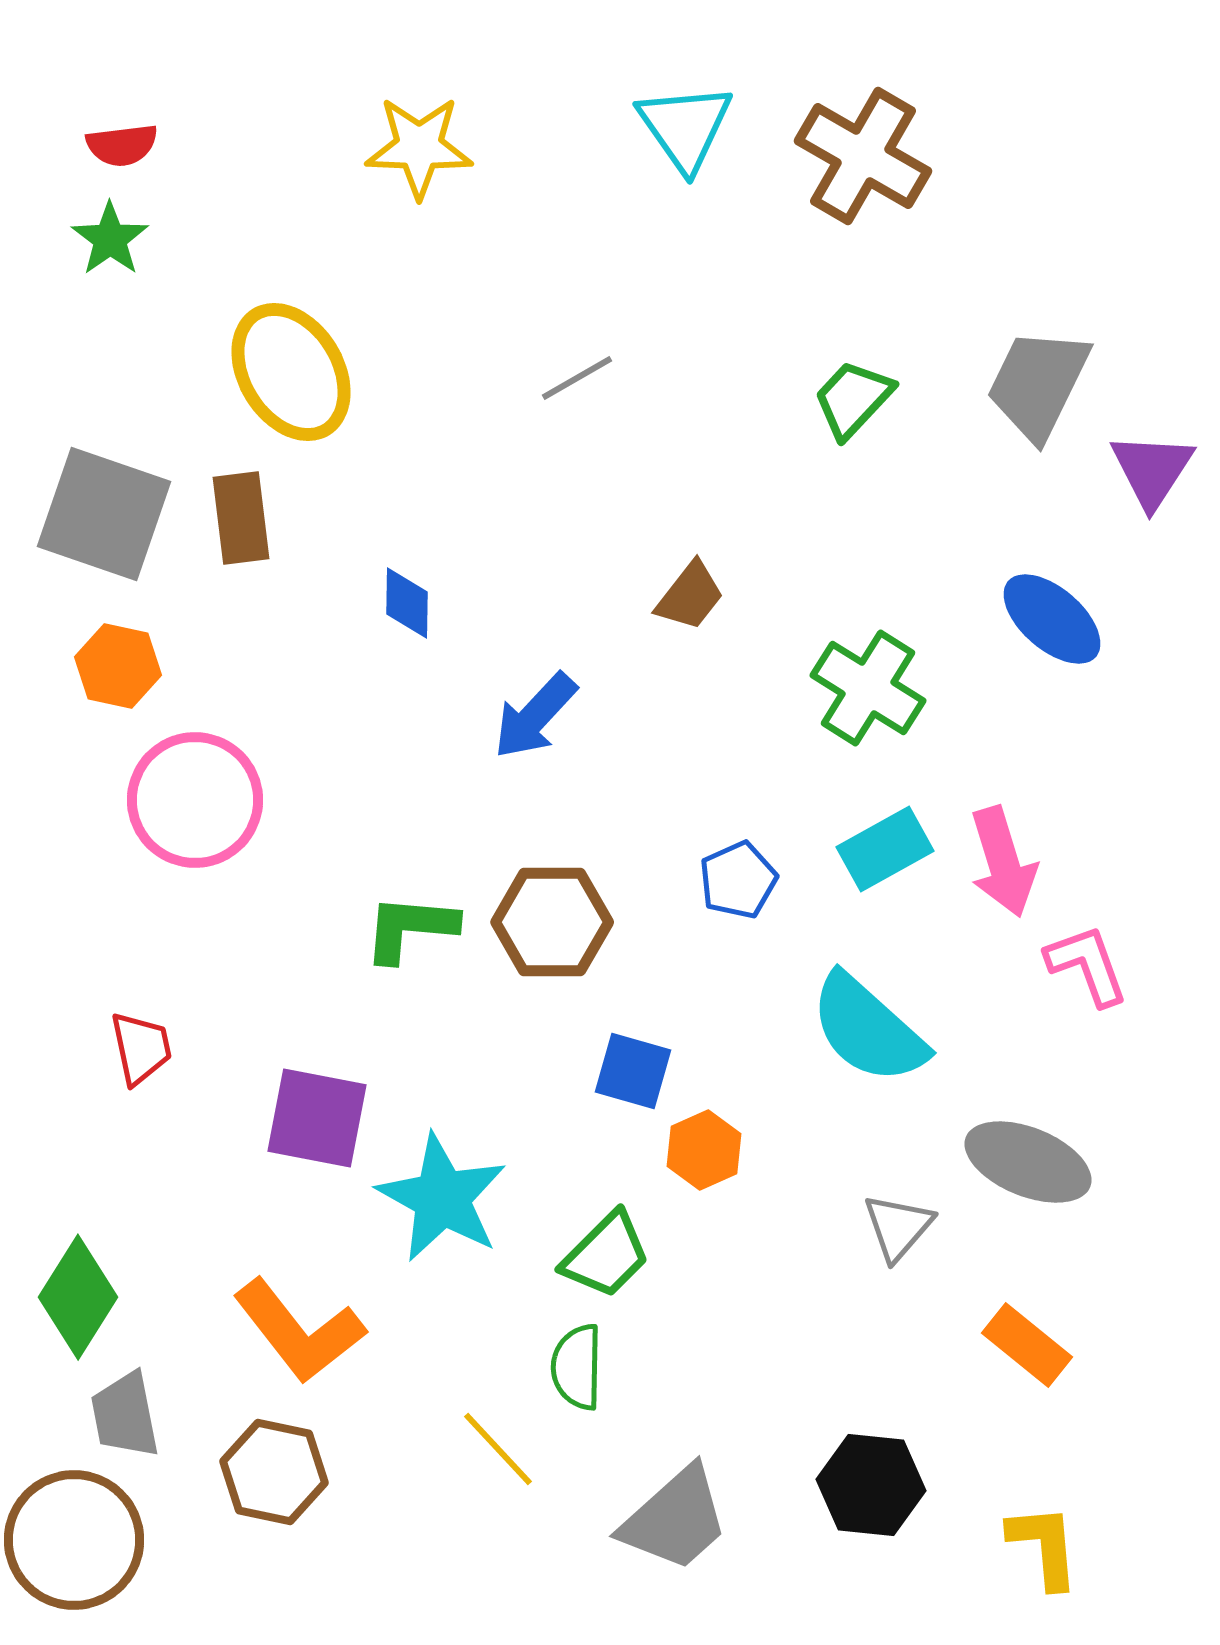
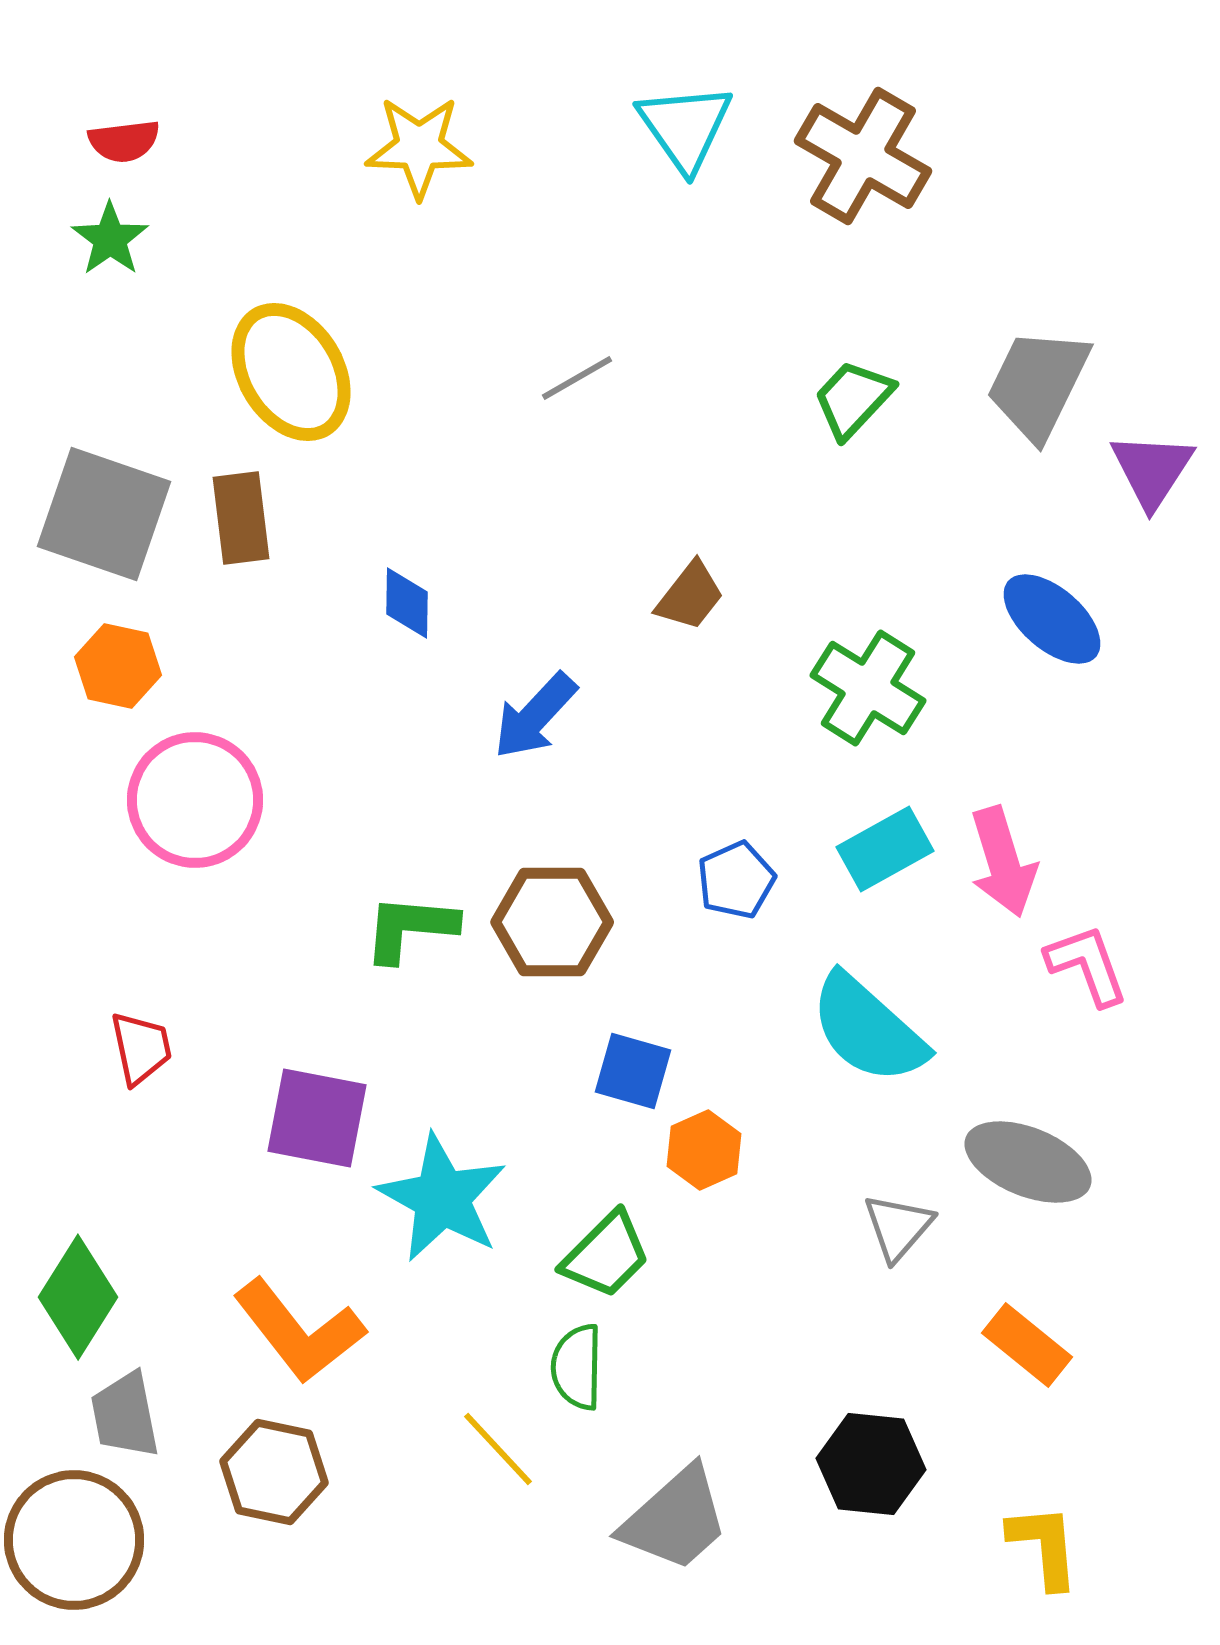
red semicircle at (122, 145): moved 2 px right, 4 px up
blue pentagon at (738, 880): moved 2 px left
black hexagon at (871, 1485): moved 21 px up
